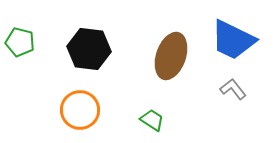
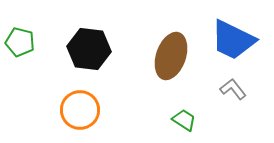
green trapezoid: moved 32 px right
